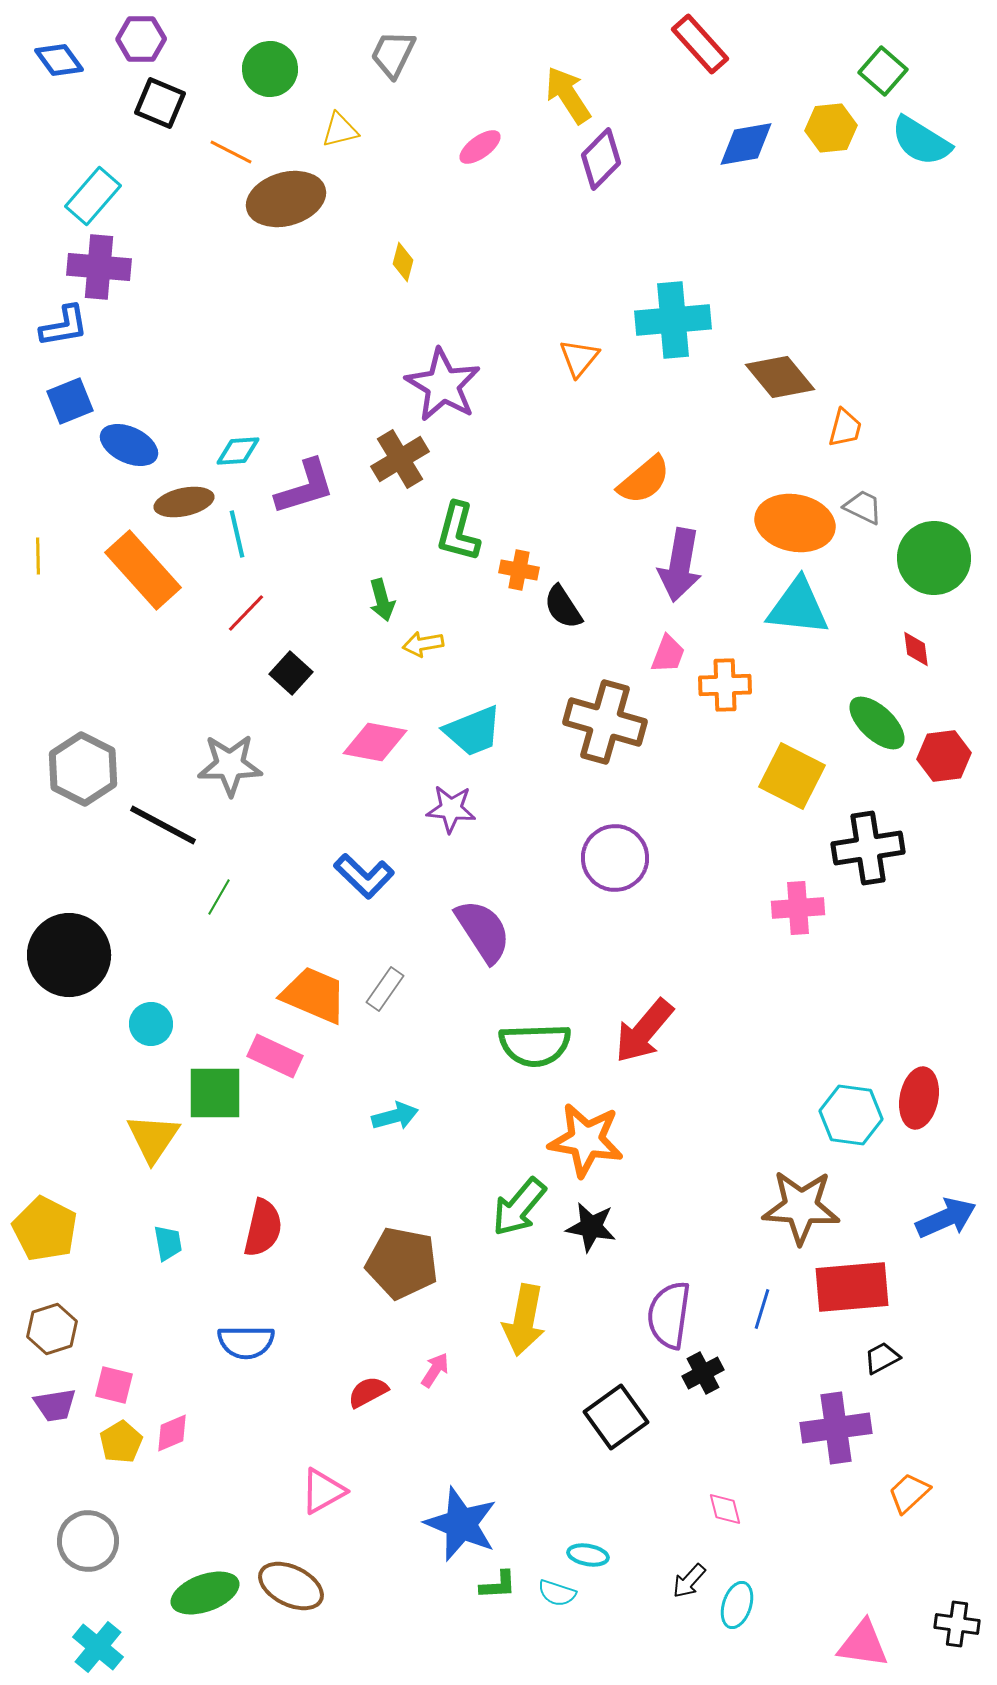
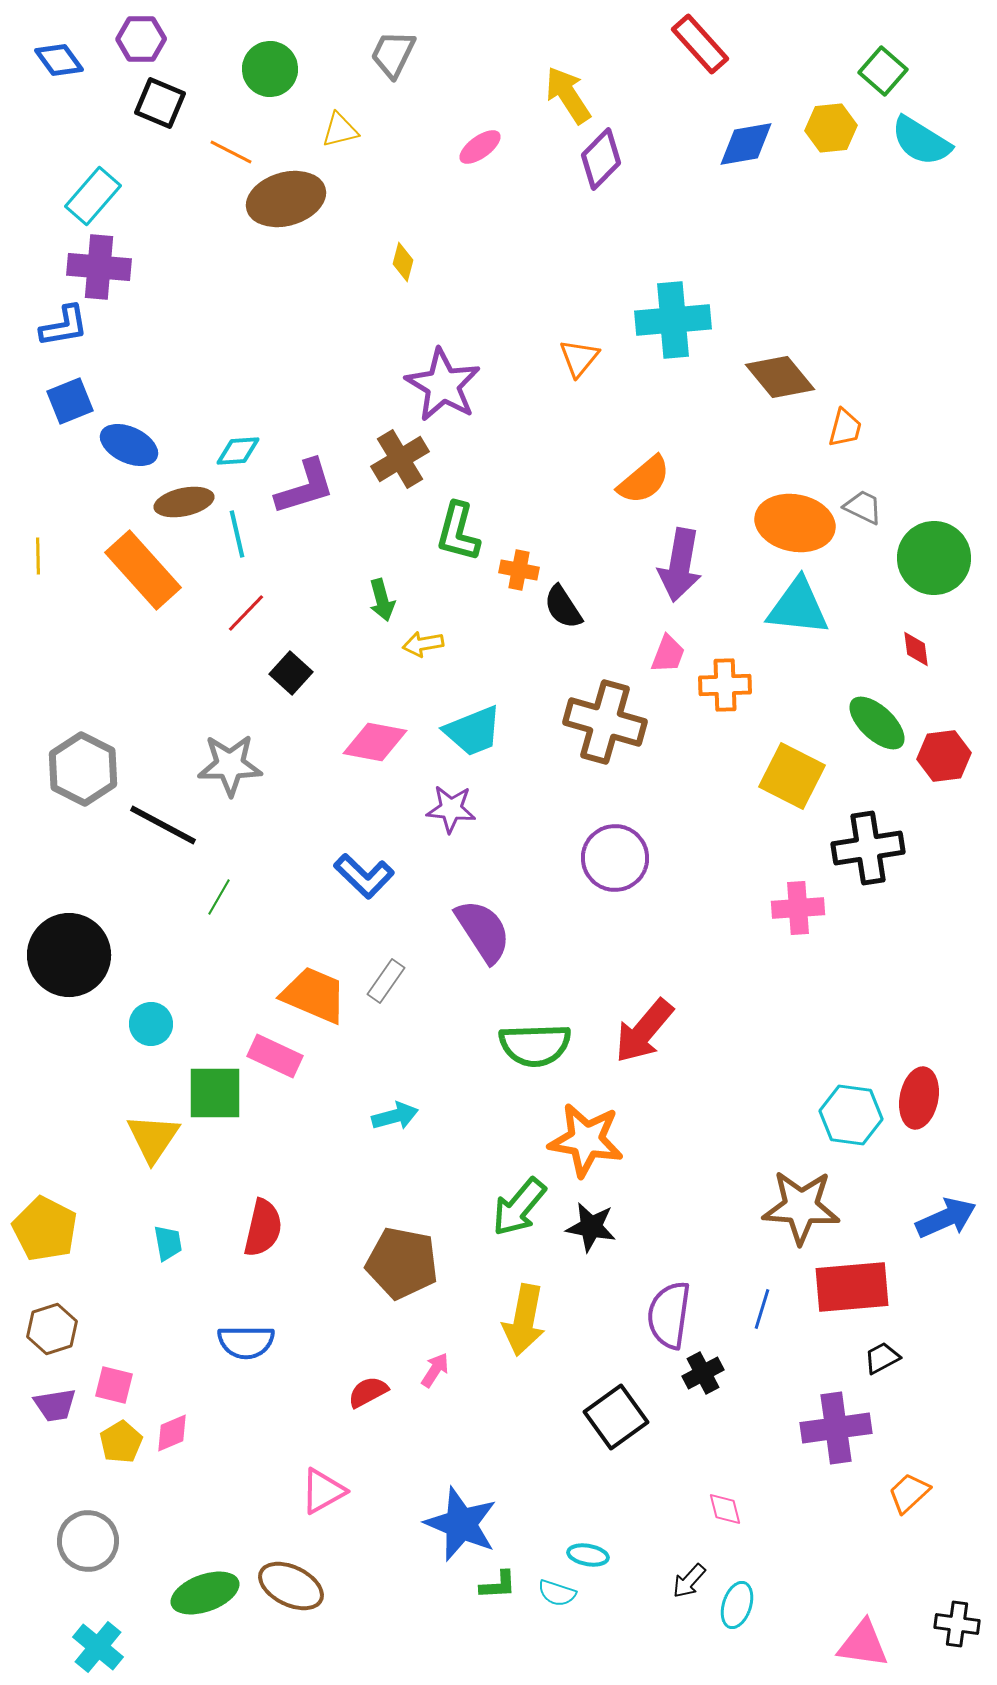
gray rectangle at (385, 989): moved 1 px right, 8 px up
